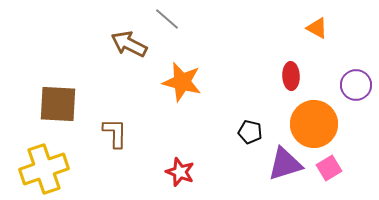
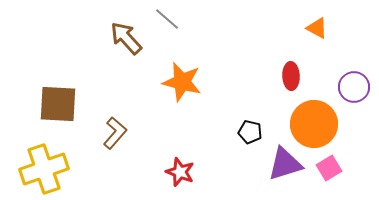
brown arrow: moved 3 px left, 6 px up; rotated 21 degrees clockwise
purple circle: moved 2 px left, 2 px down
brown L-shape: rotated 40 degrees clockwise
